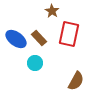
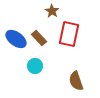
cyan circle: moved 3 px down
brown semicircle: rotated 132 degrees clockwise
